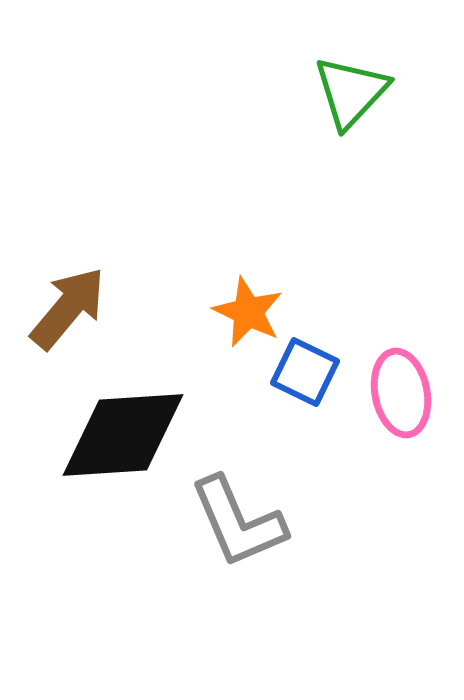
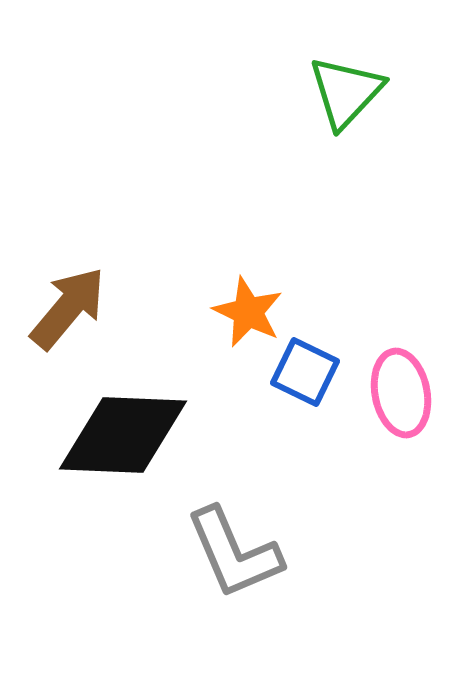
green triangle: moved 5 px left
black diamond: rotated 6 degrees clockwise
gray L-shape: moved 4 px left, 31 px down
